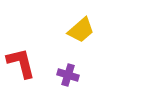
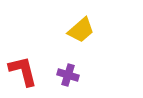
red L-shape: moved 2 px right, 8 px down
